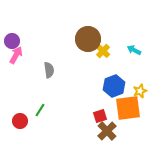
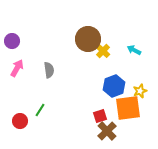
pink arrow: moved 1 px right, 13 px down
